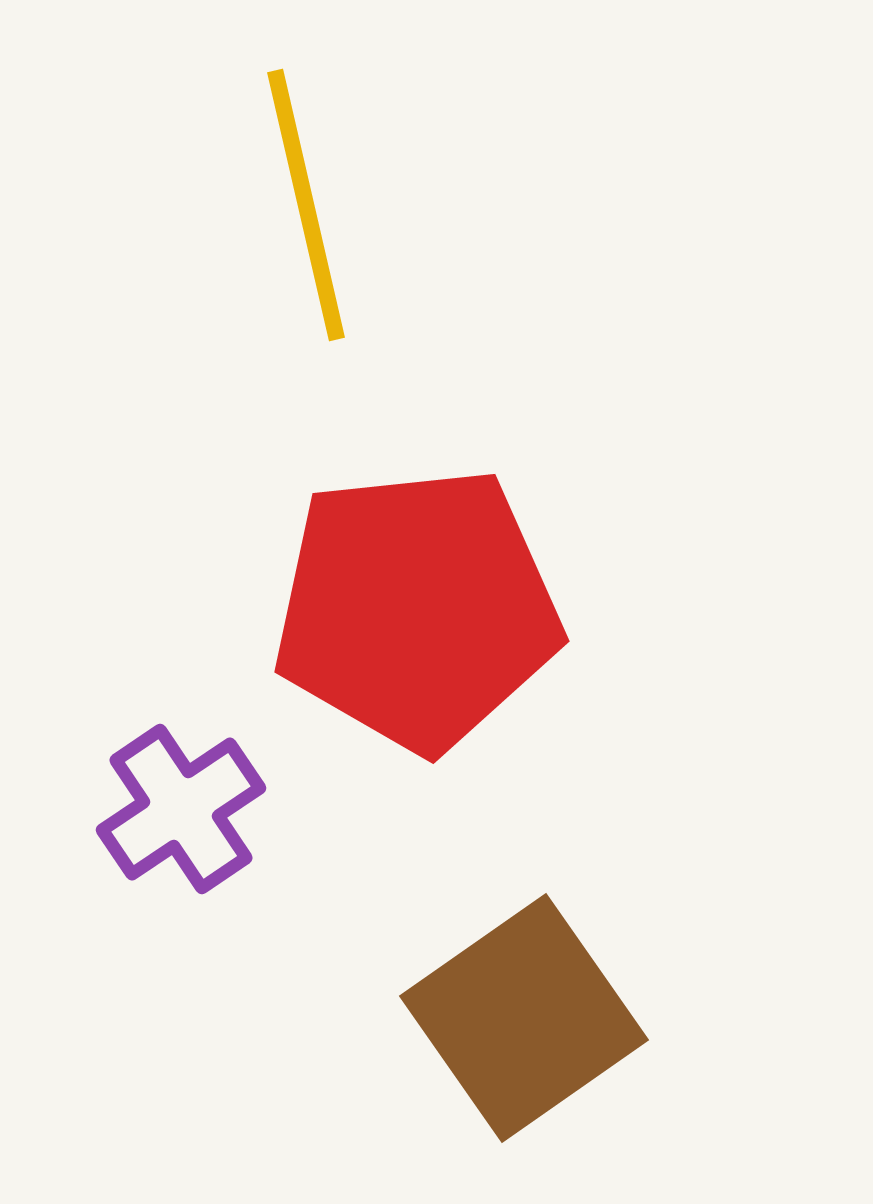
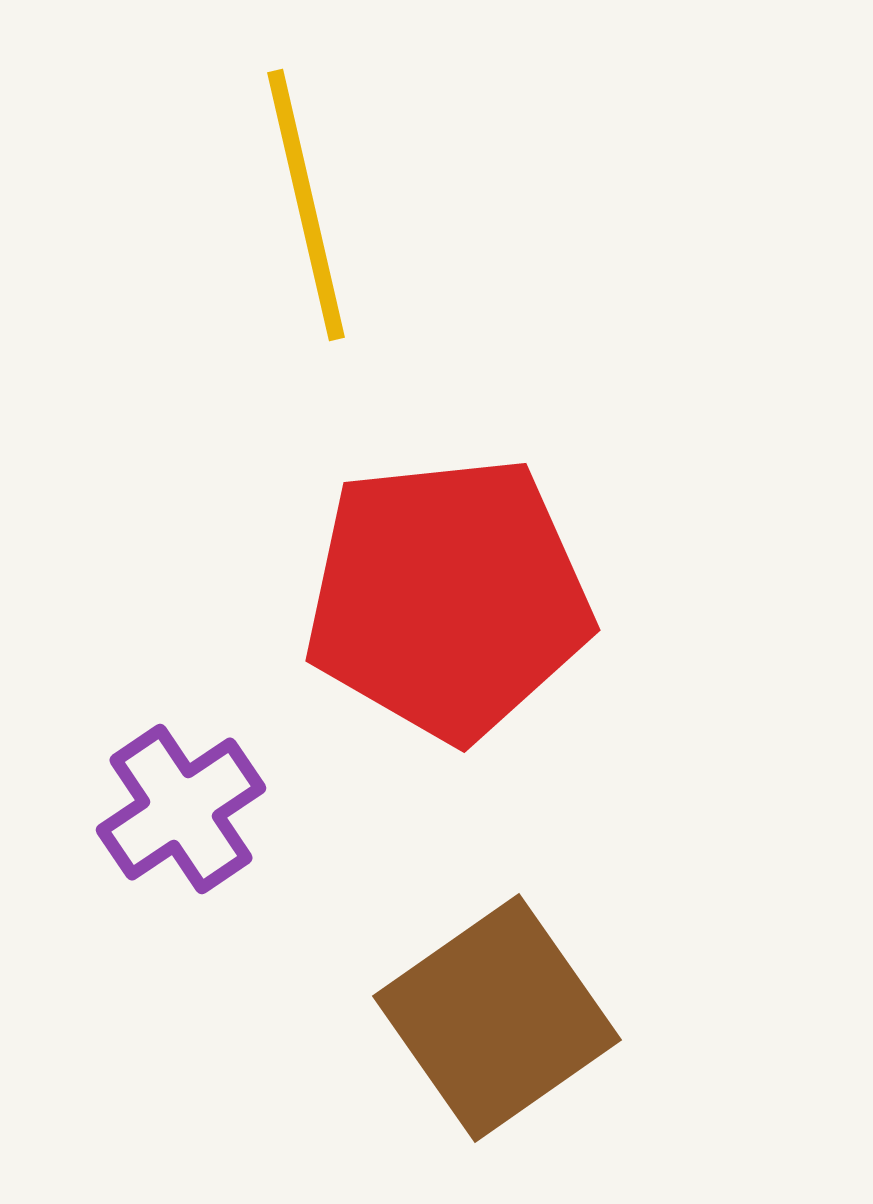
red pentagon: moved 31 px right, 11 px up
brown square: moved 27 px left
